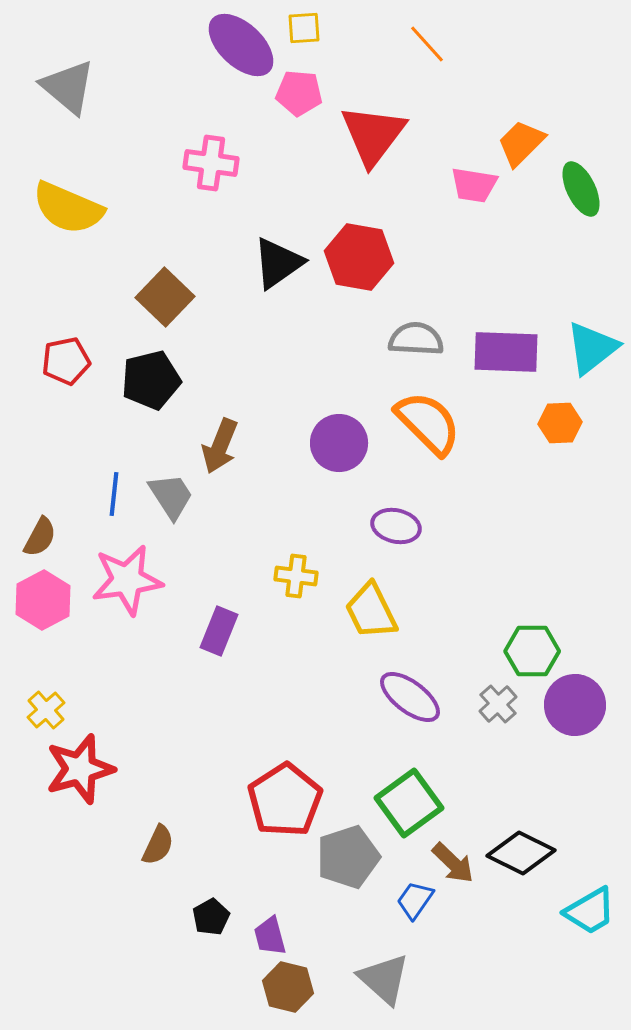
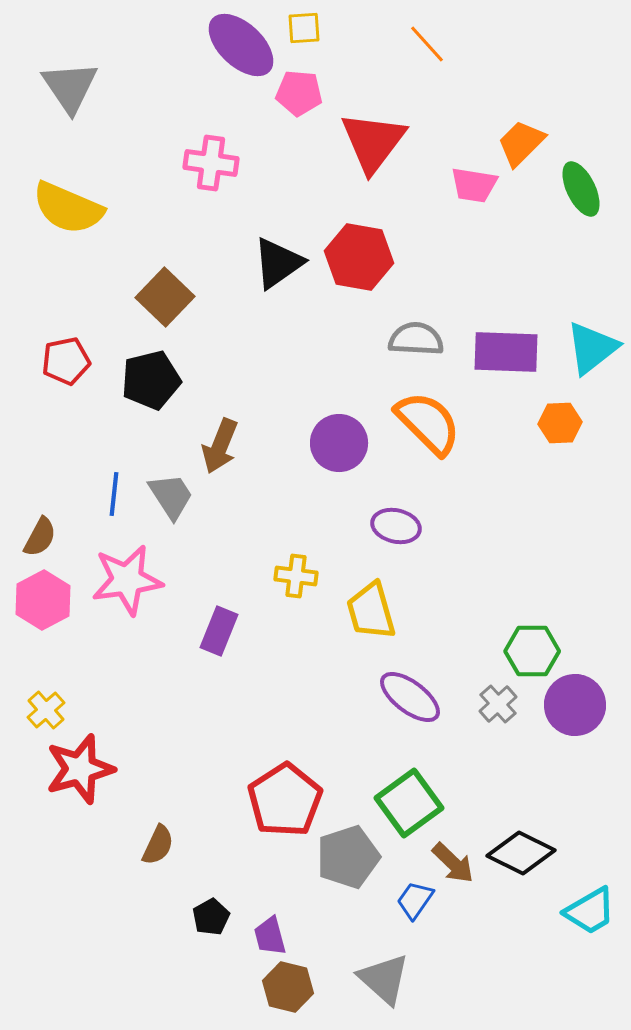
gray triangle at (68, 87): moved 2 px right; rotated 16 degrees clockwise
red triangle at (373, 135): moved 7 px down
yellow trapezoid at (371, 611): rotated 10 degrees clockwise
